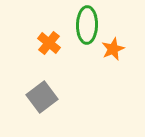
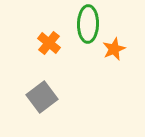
green ellipse: moved 1 px right, 1 px up
orange star: moved 1 px right
